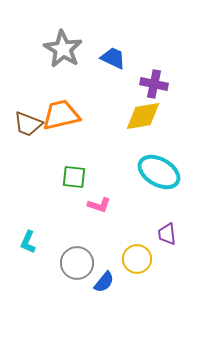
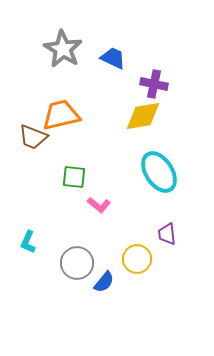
brown trapezoid: moved 5 px right, 13 px down
cyan ellipse: rotated 27 degrees clockwise
pink L-shape: rotated 20 degrees clockwise
